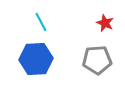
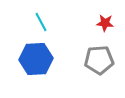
red star: rotated 18 degrees counterclockwise
gray pentagon: moved 2 px right
